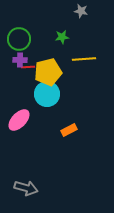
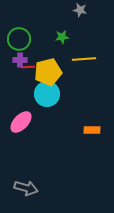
gray star: moved 1 px left, 1 px up
pink ellipse: moved 2 px right, 2 px down
orange rectangle: moved 23 px right; rotated 28 degrees clockwise
